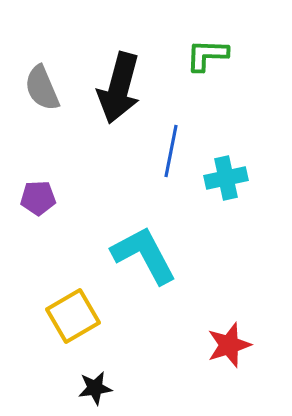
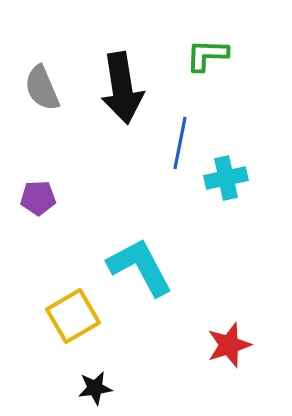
black arrow: moved 3 px right; rotated 24 degrees counterclockwise
blue line: moved 9 px right, 8 px up
cyan L-shape: moved 4 px left, 12 px down
